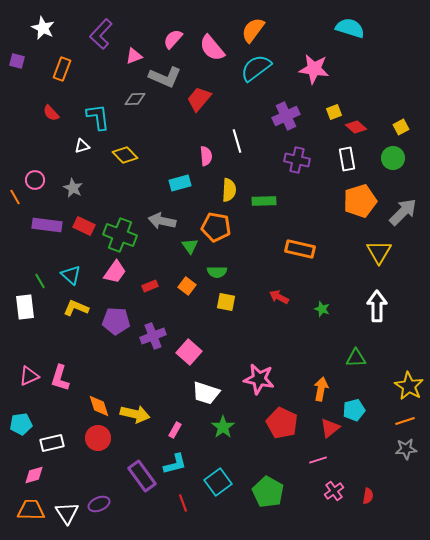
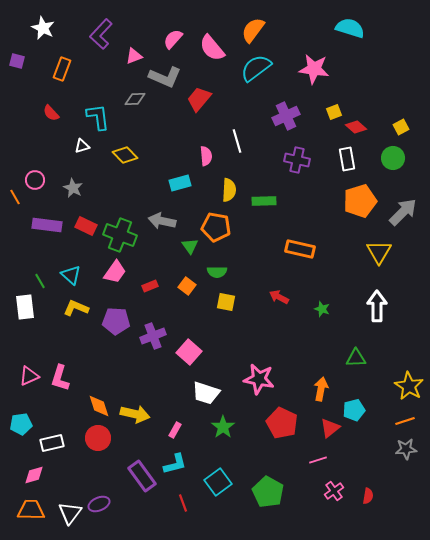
red rectangle at (84, 226): moved 2 px right
white triangle at (67, 513): moved 3 px right; rotated 10 degrees clockwise
